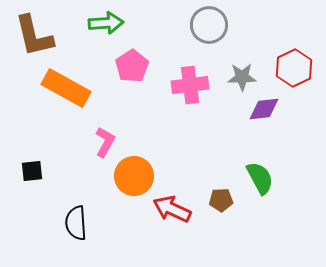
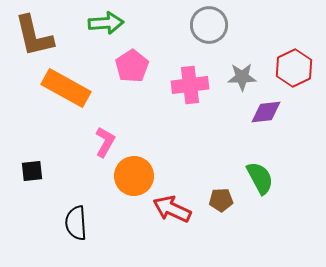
purple diamond: moved 2 px right, 3 px down
